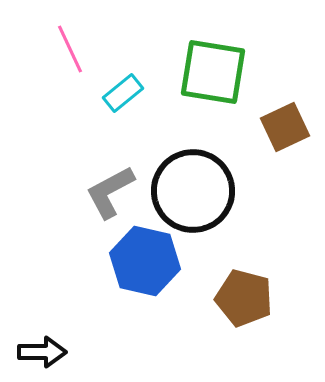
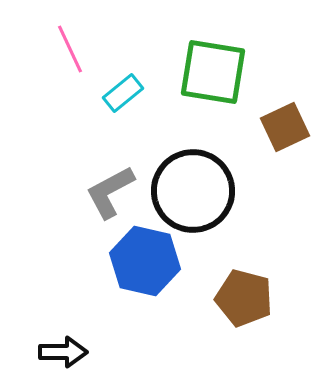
black arrow: moved 21 px right
